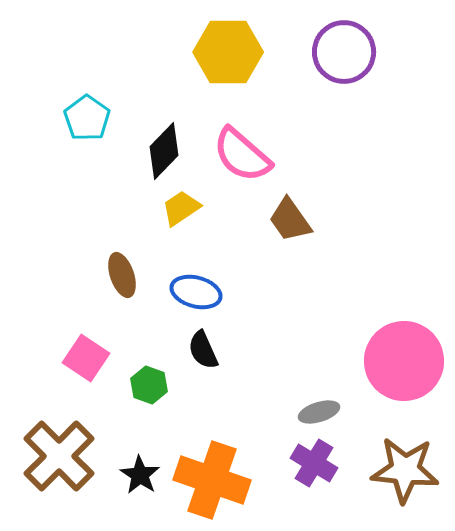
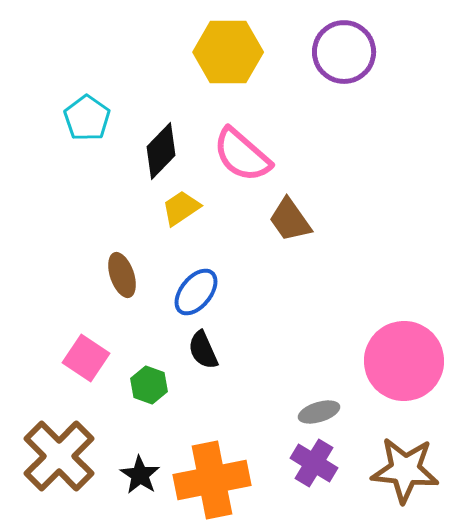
black diamond: moved 3 px left
blue ellipse: rotated 66 degrees counterclockwise
orange cross: rotated 30 degrees counterclockwise
